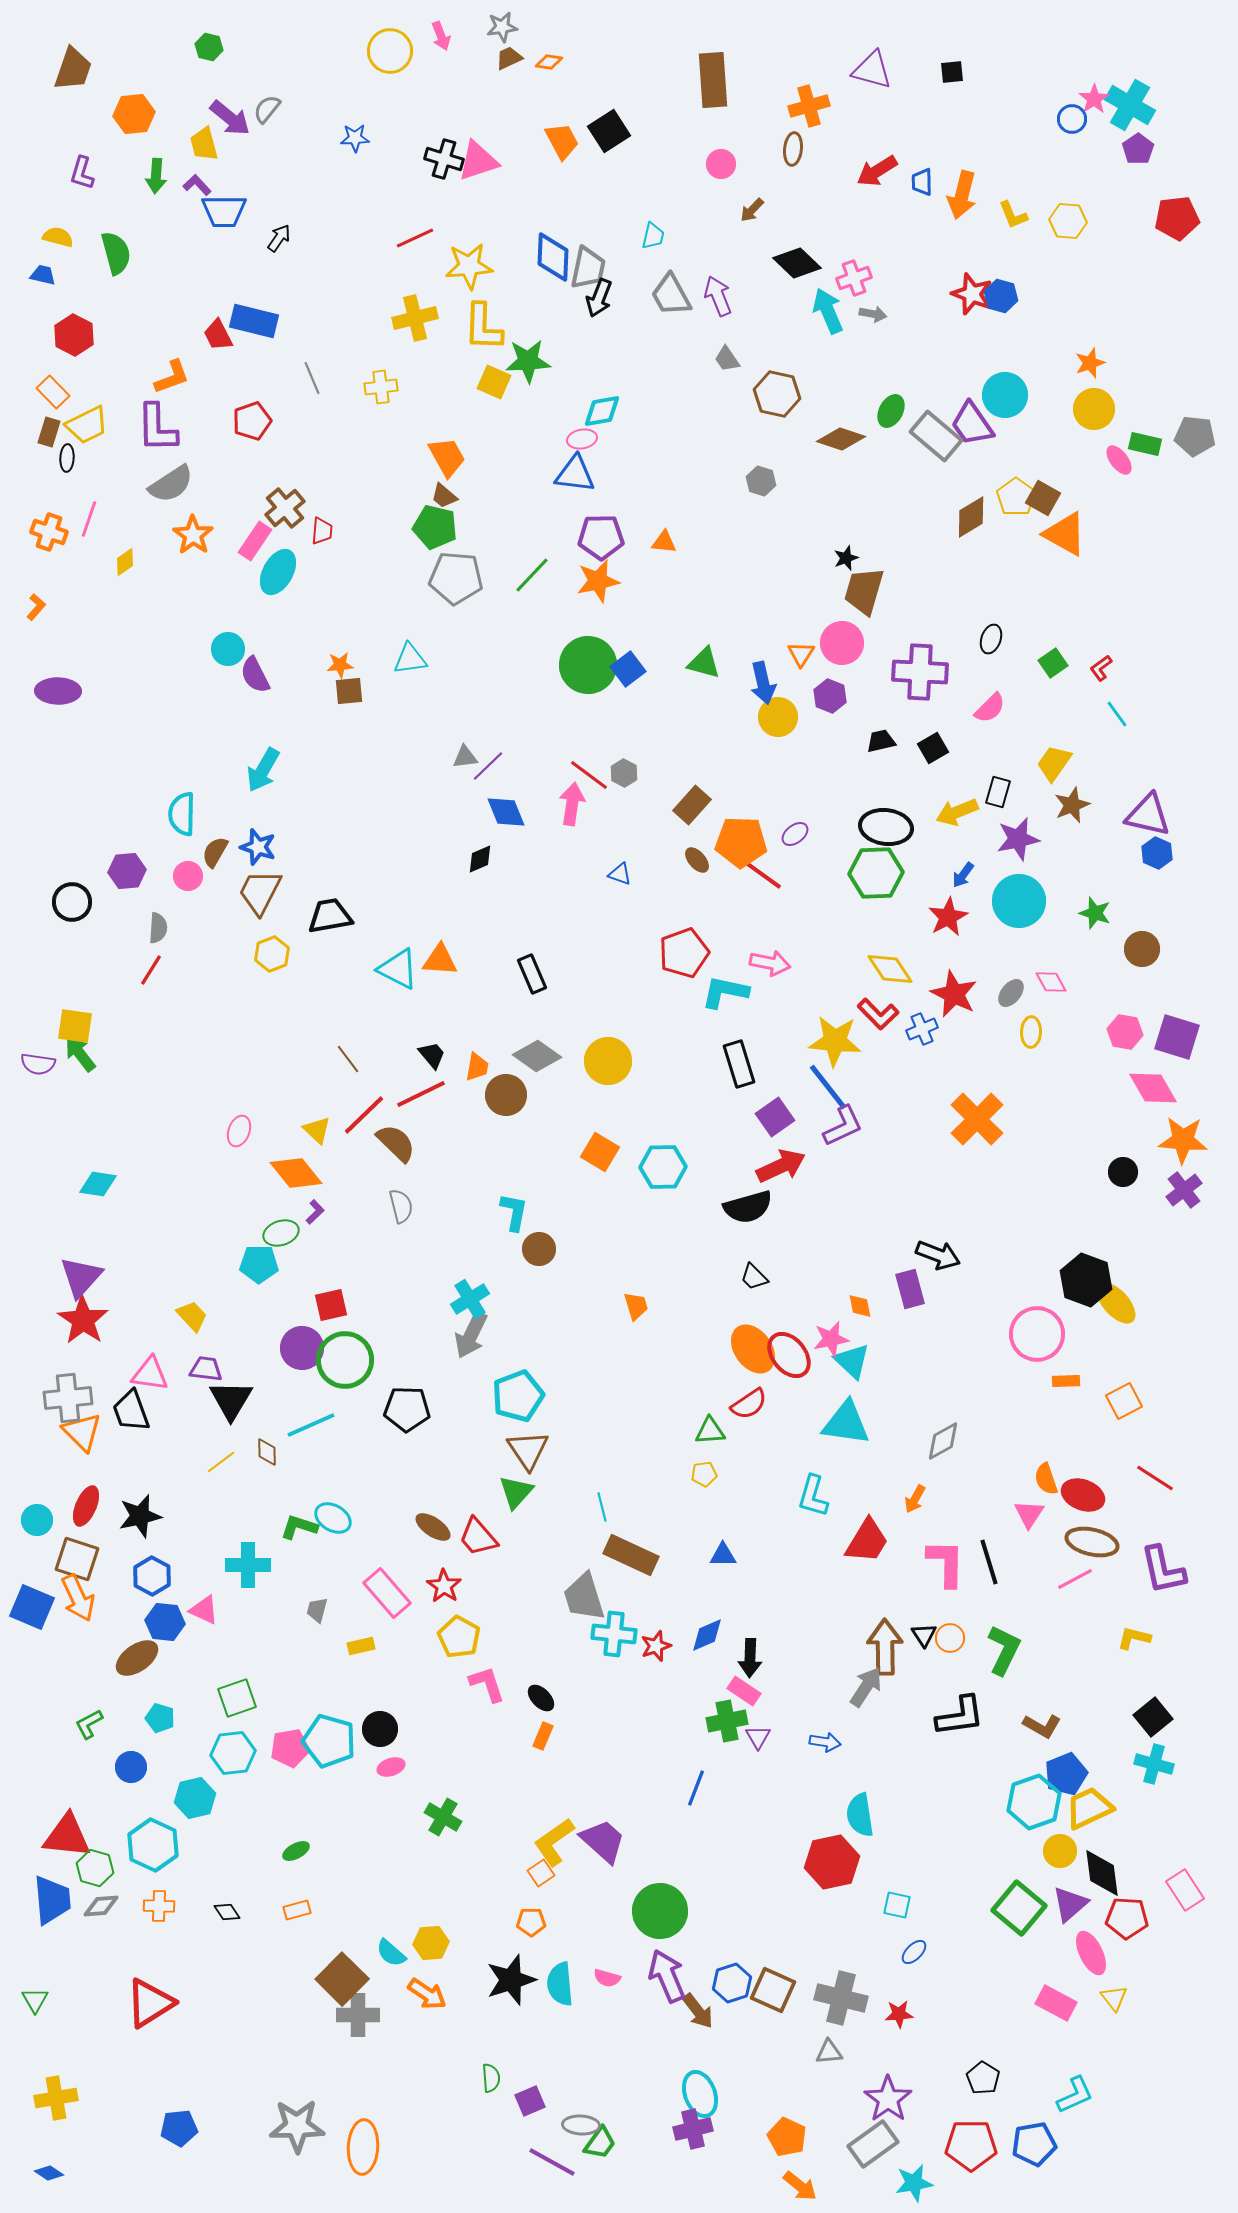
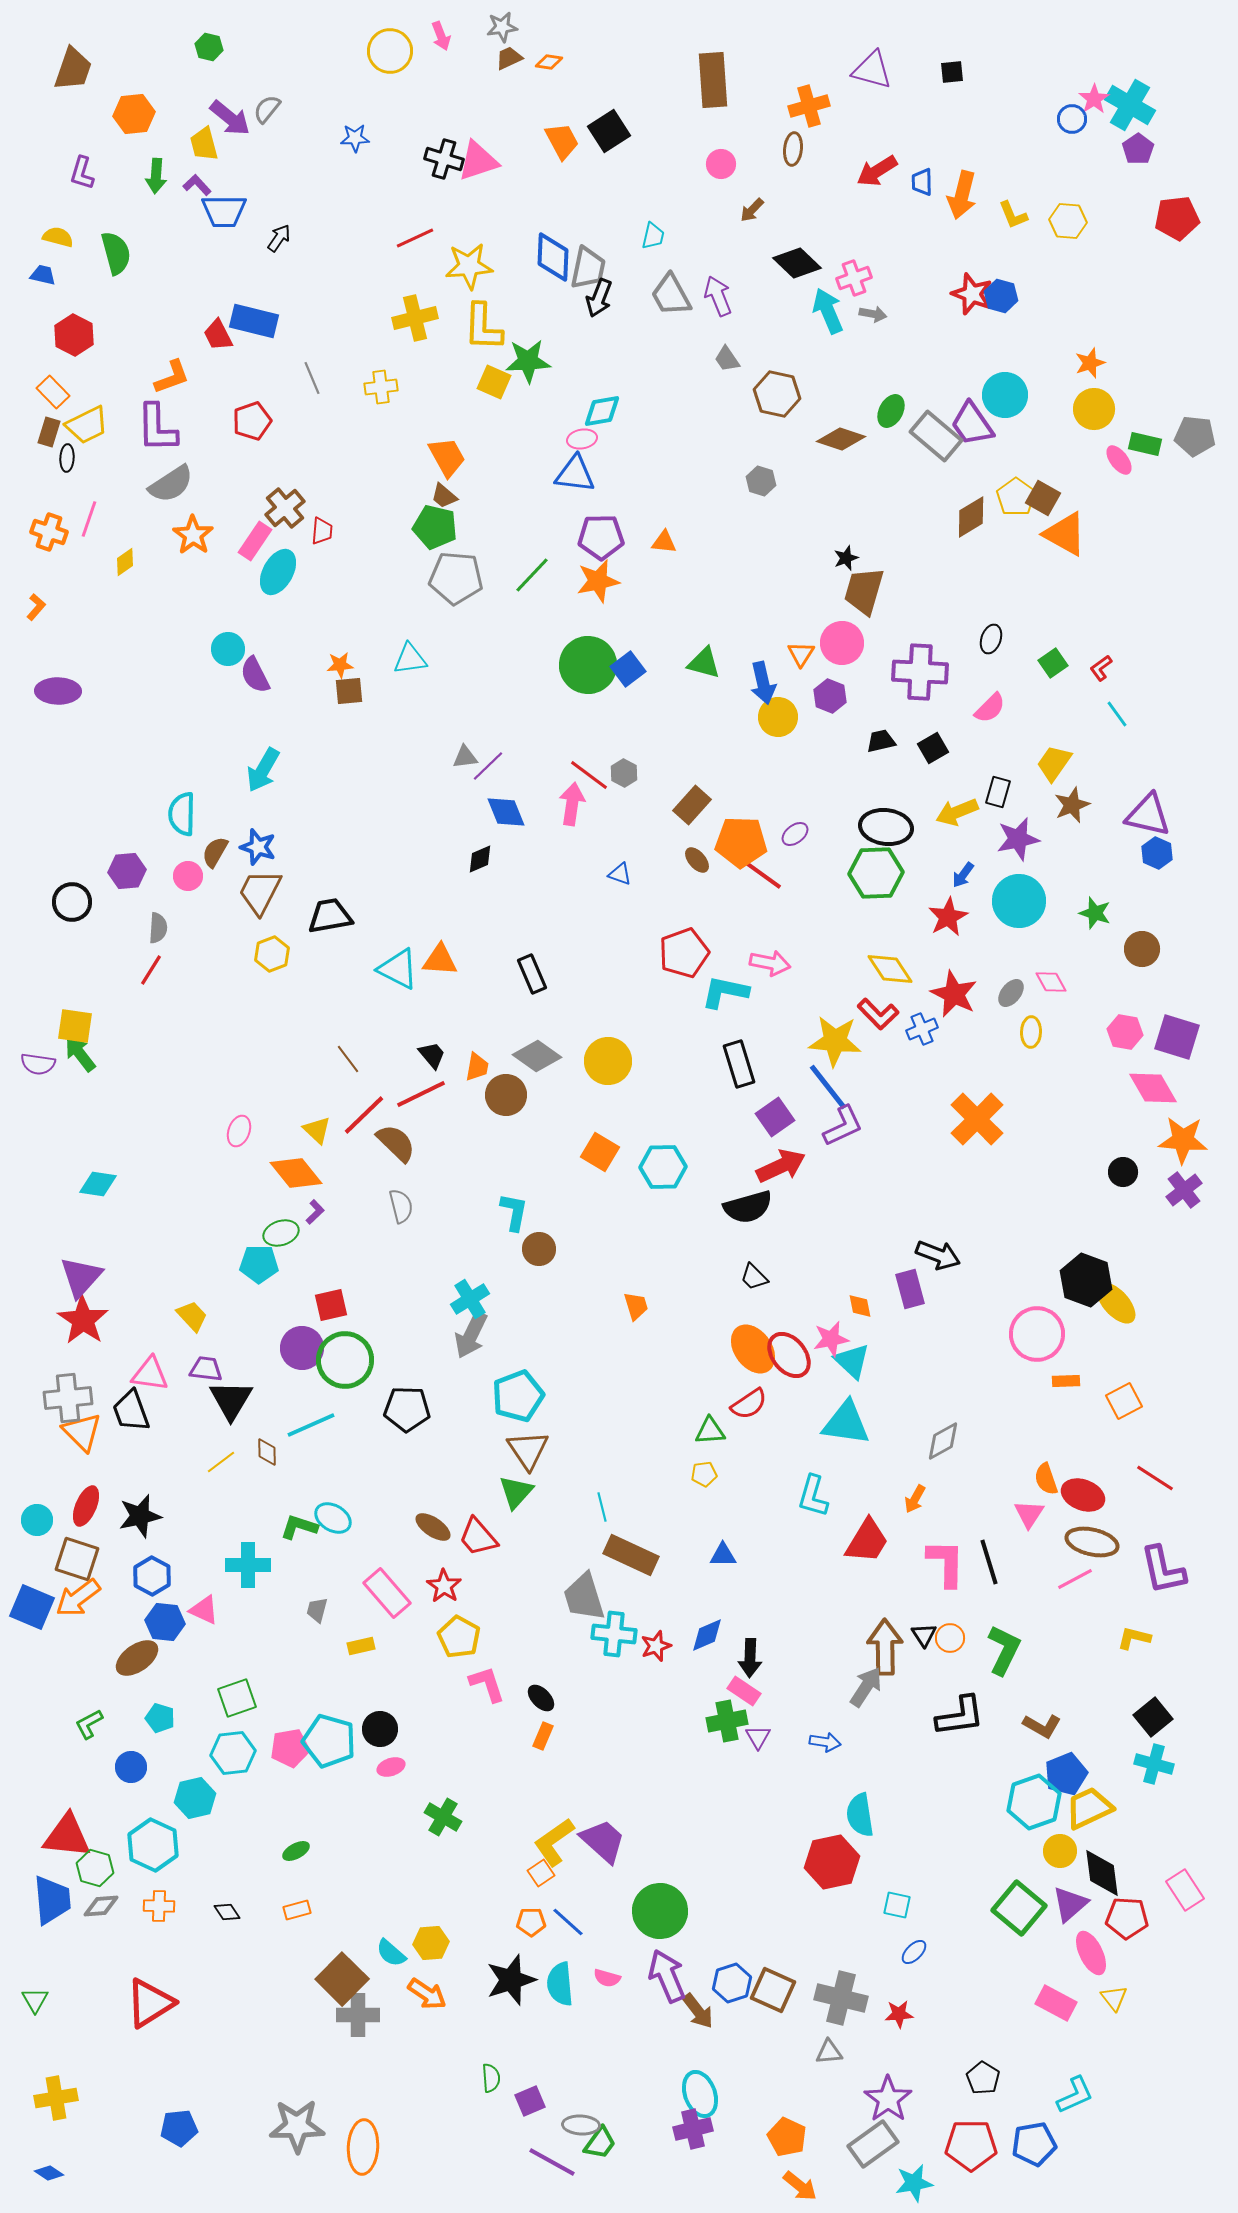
orange arrow at (78, 1598): rotated 78 degrees clockwise
blue line at (696, 1788): moved 128 px left, 134 px down; rotated 69 degrees counterclockwise
